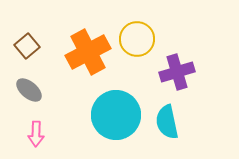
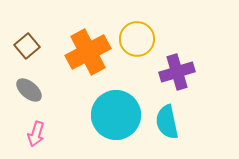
pink arrow: rotated 15 degrees clockwise
